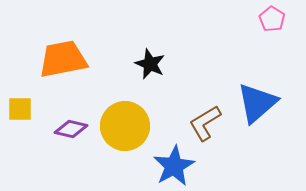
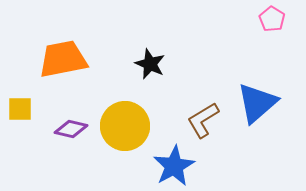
brown L-shape: moved 2 px left, 3 px up
